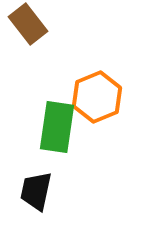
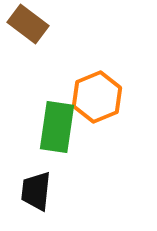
brown rectangle: rotated 15 degrees counterclockwise
black trapezoid: rotated 6 degrees counterclockwise
